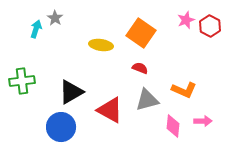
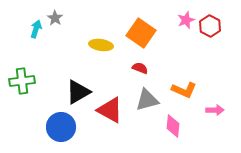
black triangle: moved 7 px right
pink arrow: moved 12 px right, 11 px up
